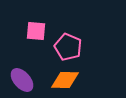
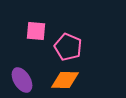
purple ellipse: rotated 10 degrees clockwise
